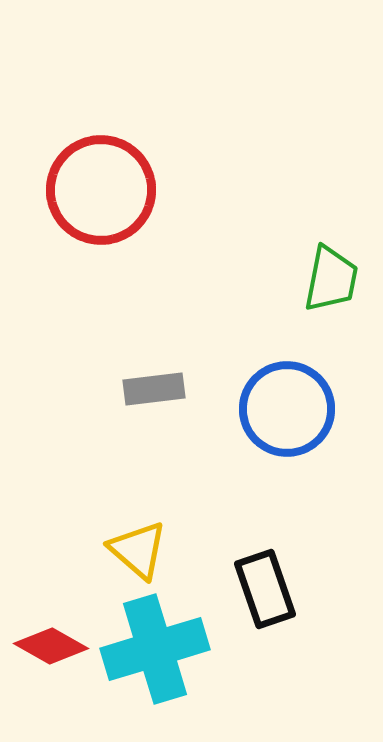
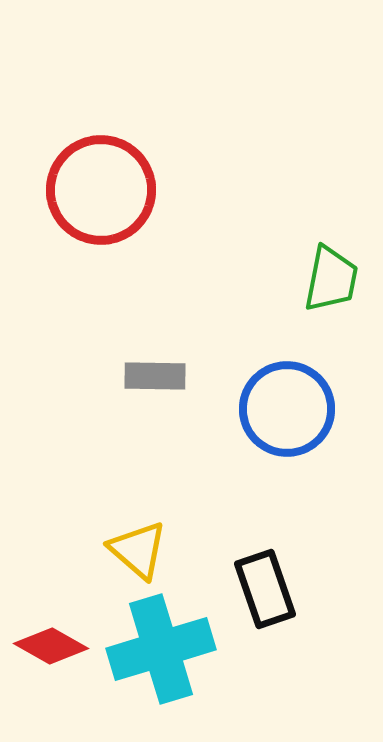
gray rectangle: moved 1 px right, 13 px up; rotated 8 degrees clockwise
cyan cross: moved 6 px right
